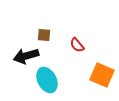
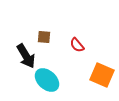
brown square: moved 2 px down
black arrow: rotated 105 degrees counterclockwise
cyan ellipse: rotated 20 degrees counterclockwise
